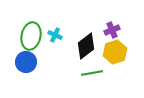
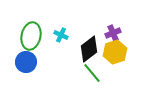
purple cross: moved 1 px right, 3 px down
cyan cross: moved 6 px right
black diamond: moved 3 px right, 3 px down
green line: rotated 60 degrees clockwise
